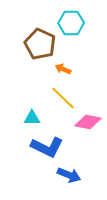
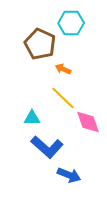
pink diamond: rotated 60 degrees clockwise
blue L-shape: rotated 16 degrees clockwise
